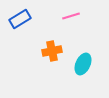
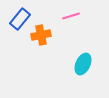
blue rectangle: rotated 20 degrees counterclockwise
orange cross: moved 11 px left, 16 px up
